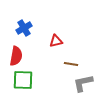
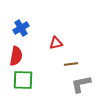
blue cross: moved 3 px left
red triangle: moved 2 px down
brown line: rotated 16 degrees counterclockwise
gray L-shape: moved 2 px left, 1 px down
